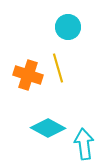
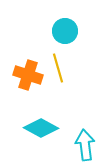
cyan circle: moved 3 px left, 4 px down
cyan diamond: moved 7 px left
cyan arrow: moved 1 px right, 1 px down
